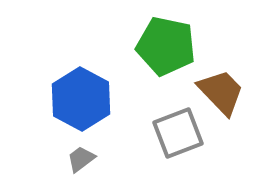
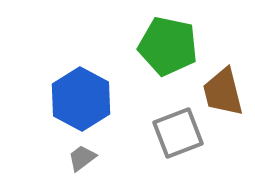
green pentagon: moved 2 px right
brown trapezoid: moved 2 px right; rotated 150 degrees counterclockwise
gray trapezoid: moved 1 px right, 1 px up
